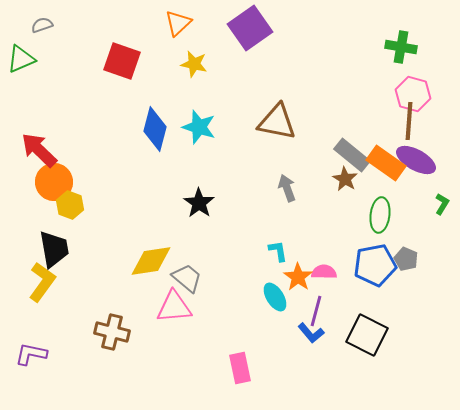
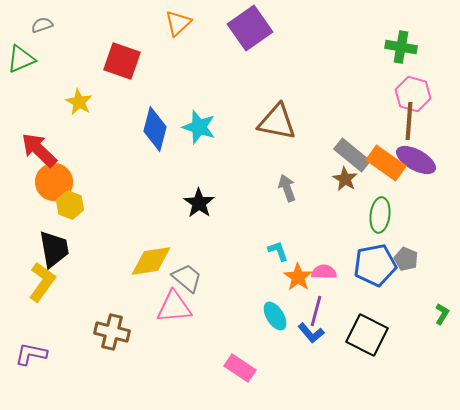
yellow star: moved 115 px left, 38 px down; rotated 16 degrees clockwise
green L-shape: moved 110 px down
cyan L-shape: rotated 10 degrees counterclockwise
cyan ellipse: moved 19 px down
pink rectangle: rotated 44 degrees counterclockwise
